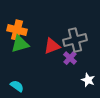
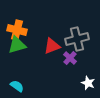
gray cross: moved 2 px right, 1 px up
green triangle: moved 3 px left, 1 px down
white star: moved 3 px down
